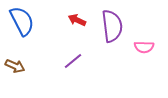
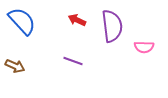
blue semicircle: rotated 16 degrees counterclockwise
purple line: rotated 60 degrees clockwise
